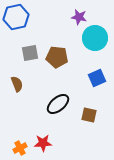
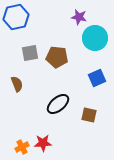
orange cross: moved 2 px right, 1 px up
